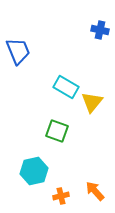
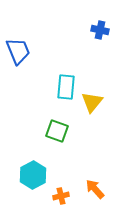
cyan rectangle: rotated 65 degrees clockwise
cyan hexagon: moved 1 px left, 4 px down; rotated 16 degrees counterclockwise
orange arrow: moved 2 px up
